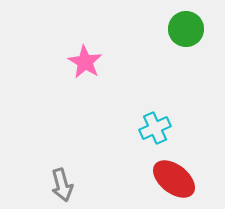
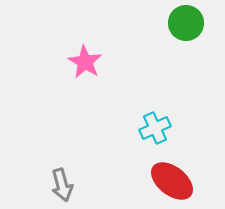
green circle: moved 6 px up
red ellipse: moved 2 px left, 2 px down
